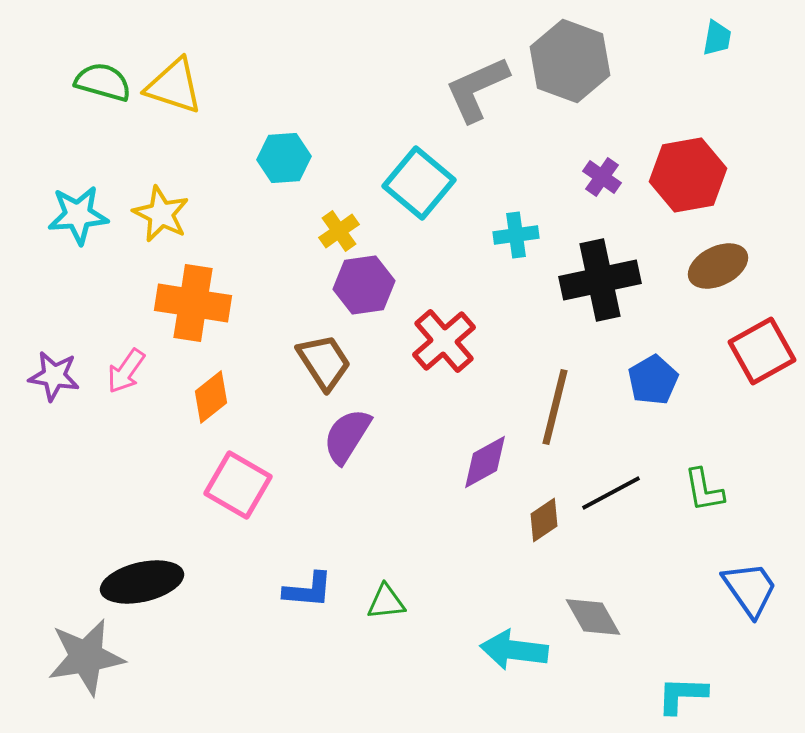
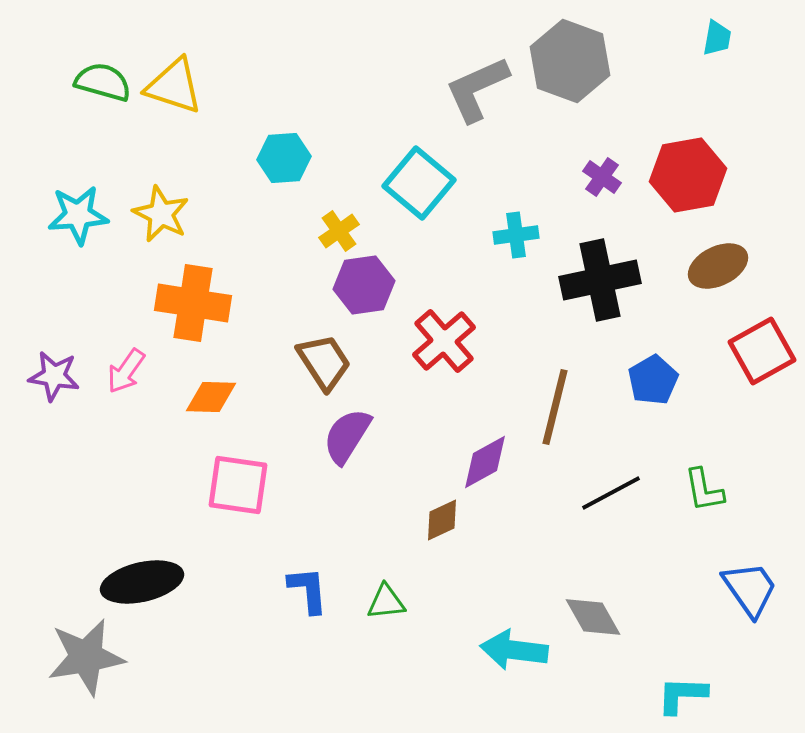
orange diamond: rotated 40 degrees clockwise
pink square: rotated 22 degrees counterclockwise
brown diamond: moved 102 px left; rotated 9 degrees clockwise
blue L-shape: rotated 100 degrees counterclockwise
